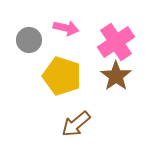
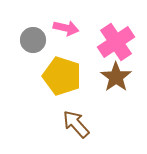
gray circle: moved 4 px right
brown star: moved 1 px down
brown arrow: rotated 88 degrees clockwise
